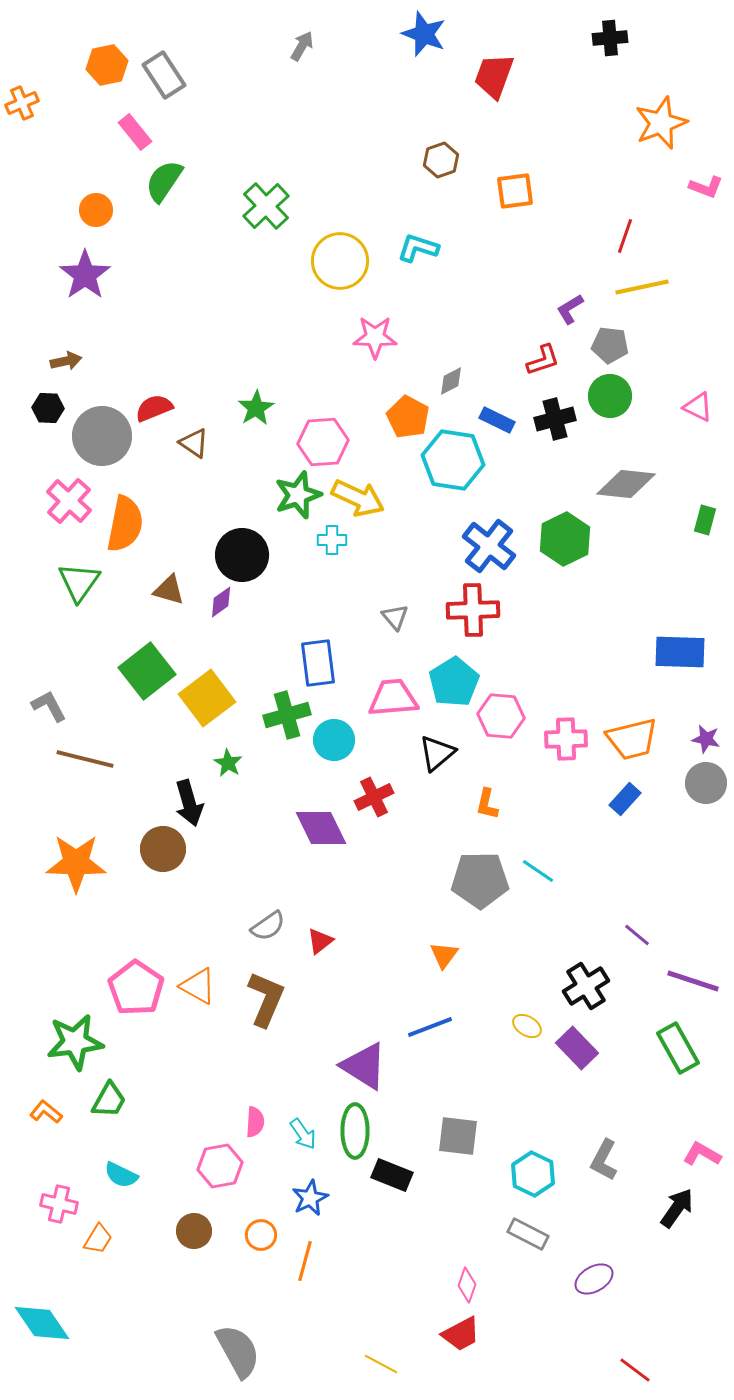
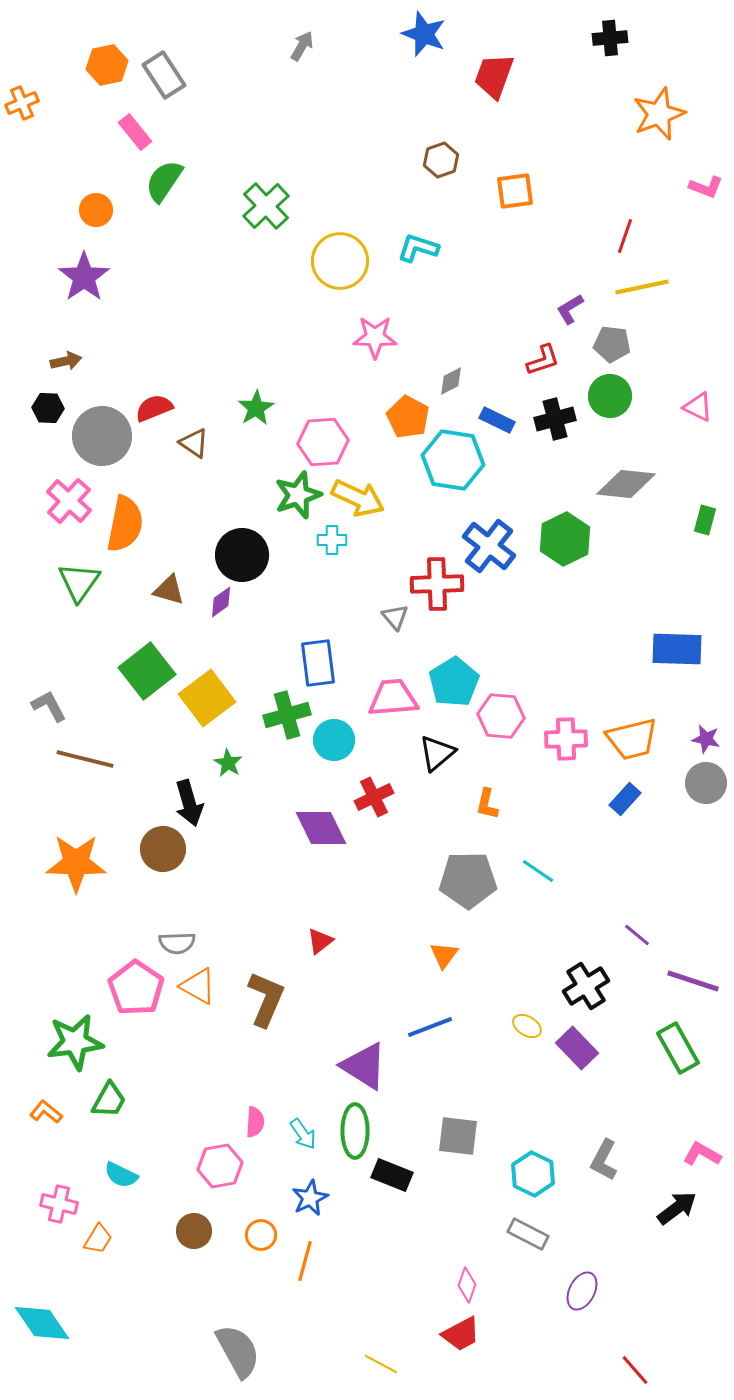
orange star at (661, 123): moved 2 px left, 9 px up
purple star at (85, 275): moved 1 px left, 2 px down
gray pentagon at (610, 345): moved 2 px right, 1 px up
red cross at (473, 610): moved 36 px left, 26 px up
blue rectangle at (680, 652): moved 3 px left, 3 px up
gray pentagon at (480, 880): moved 12 px left
gray semicircle at (268, 926): moved 91 px left, 17 px down; rotated 33 degrees clockwise
black arrow at (677, 1208): rotated 18 degrees clockwise
purple ellipse at (594, 1279): moved 12 px left, 12 px down; rotated 33 degrees counterclockwise
red line at (635, 1370): rotated 12 degrees clockwise
